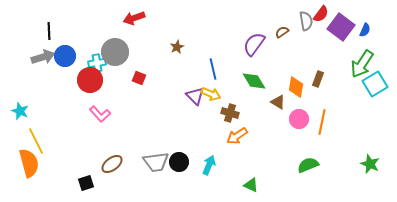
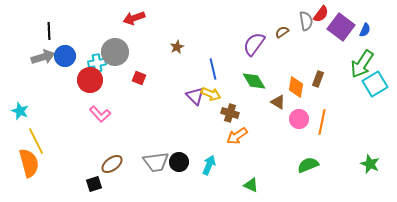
black square: moved 8 px right, 1 px down
